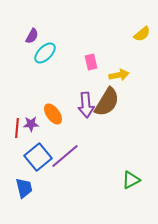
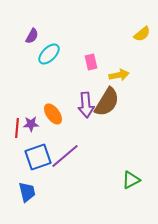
cyan ellipse: moved 4 px right, 1 px down
blue square: rotated 20 degrees clockwise
blue trapezoid: moved 3 px right, 4 px down
